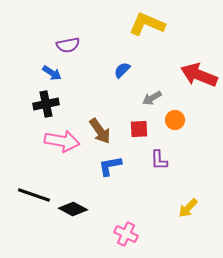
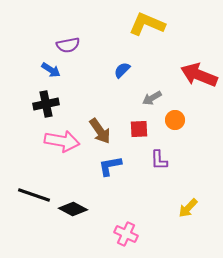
blue arrow: moved 1 px left, 3 px up
